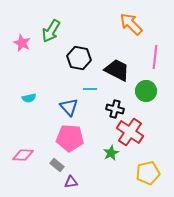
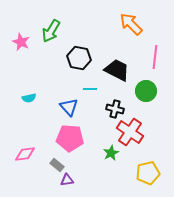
pink star: moved 1 px left, 1 px up
pink diamond: moved 2 px right, 1 px up; rotated 10 degrees counterclockwise
purple triangle: moved 4 px left, 2 px up
